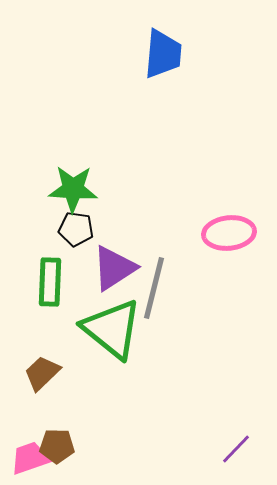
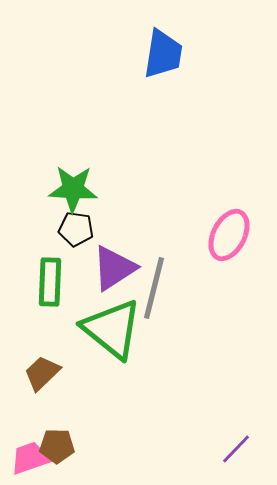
blue trapezoid: rotated 4 degrees clockwise
pink ellipse: moved 2 px down; rotated 57 degrees counterclockwise
